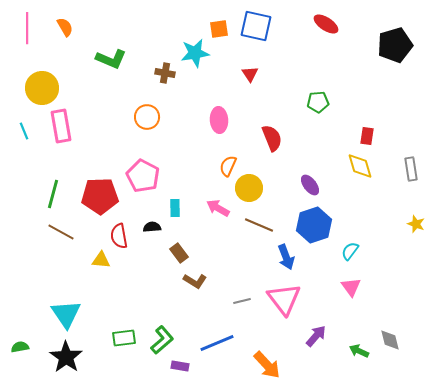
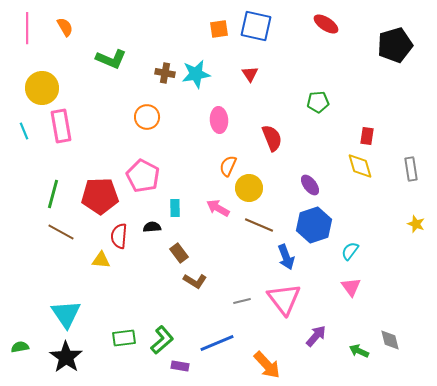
cyan star at (195, 53): moved 1 px right, 21 px down
red semicircle at (119, 236): rotated 15 degrees clockwise
